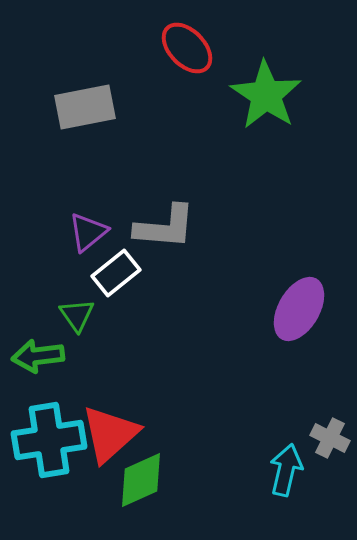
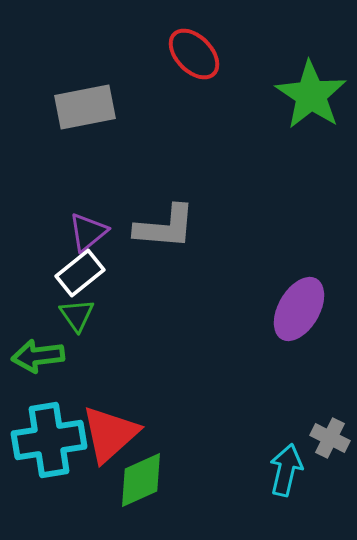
red ellipse: moved 7 px right, 6 px down
green star: moved 45 px right
white rectangle: moved 36 px left
